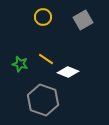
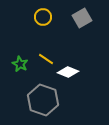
gray square: moved 1 px left, 2 px up
green star: rotated 14 degrees clockwise
